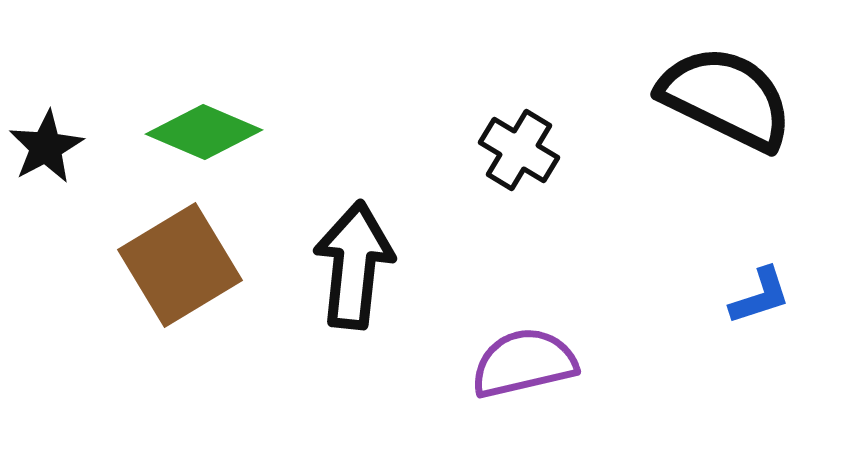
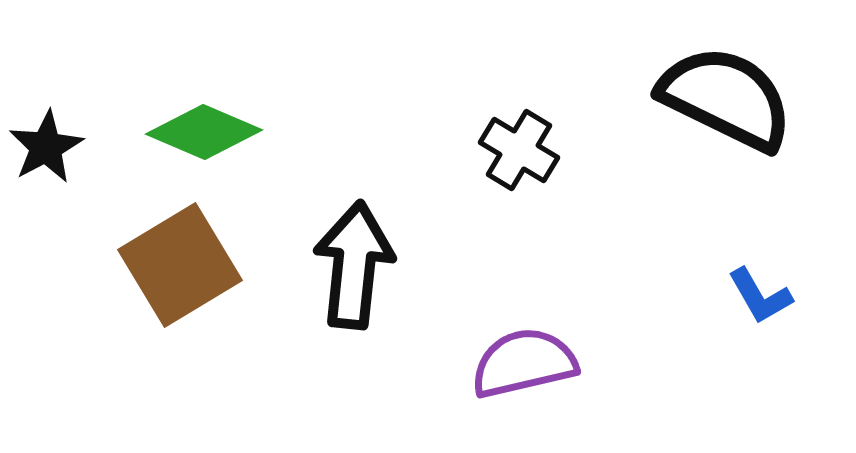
blue L-shape: rotated 78 degrees clockwise
